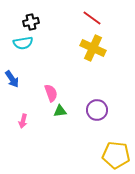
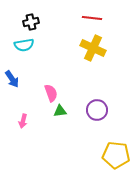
red line: rotated 30 degrees counterclockwise
cyan semicircle: moved 1 px right, 2 px down
